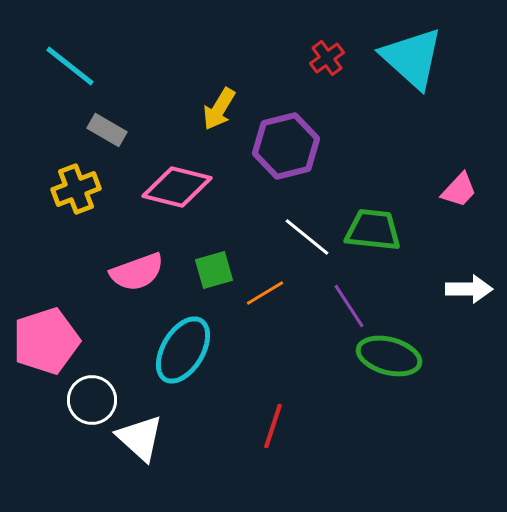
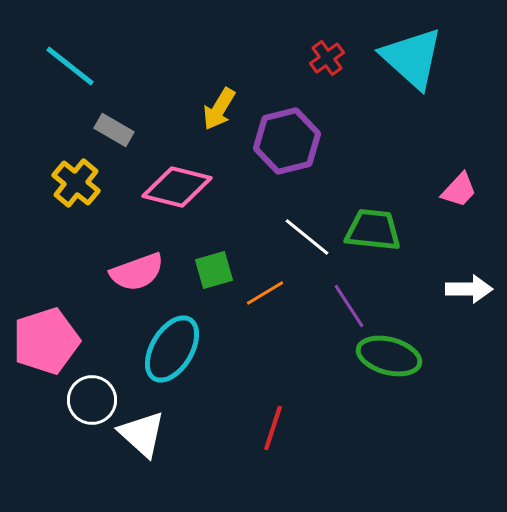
gray rectangle: moved 7 px right
purple hexagon: moved 1 px right, 5 px up
yellow cross: moved 6 px up; rotated 30 degrees counterclockwise
cyan ellipse: moved 11 px left, 1 px up
red line: moved 2 px down
white triangle: moved 2 px right, 4 px up
